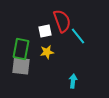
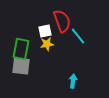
yellow star: moved 8 px up
